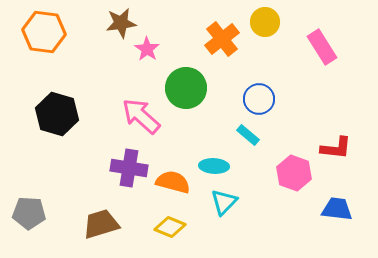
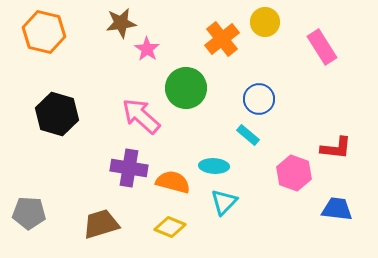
orange hexagon: rotated 6 degrees clockwise
